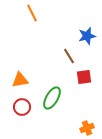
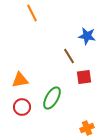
blue star: rotated 24 degrees clockwise
